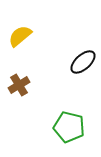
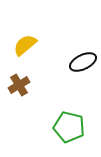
yellow semicircle: moved 5 px right, 9 px down
black ellipse: rotated 16 degrees clockwise
